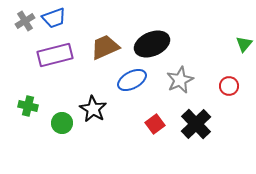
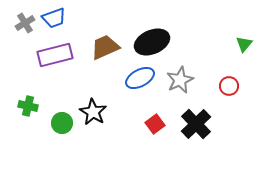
gray cross: moved 2 px down
black ellipse: moved 2 px up
blue ellipse: moved 8 px right, 2 px up
black star: moved 3 px down
